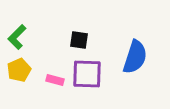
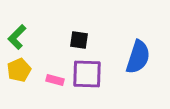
blue semicircle: moved 3 px right
